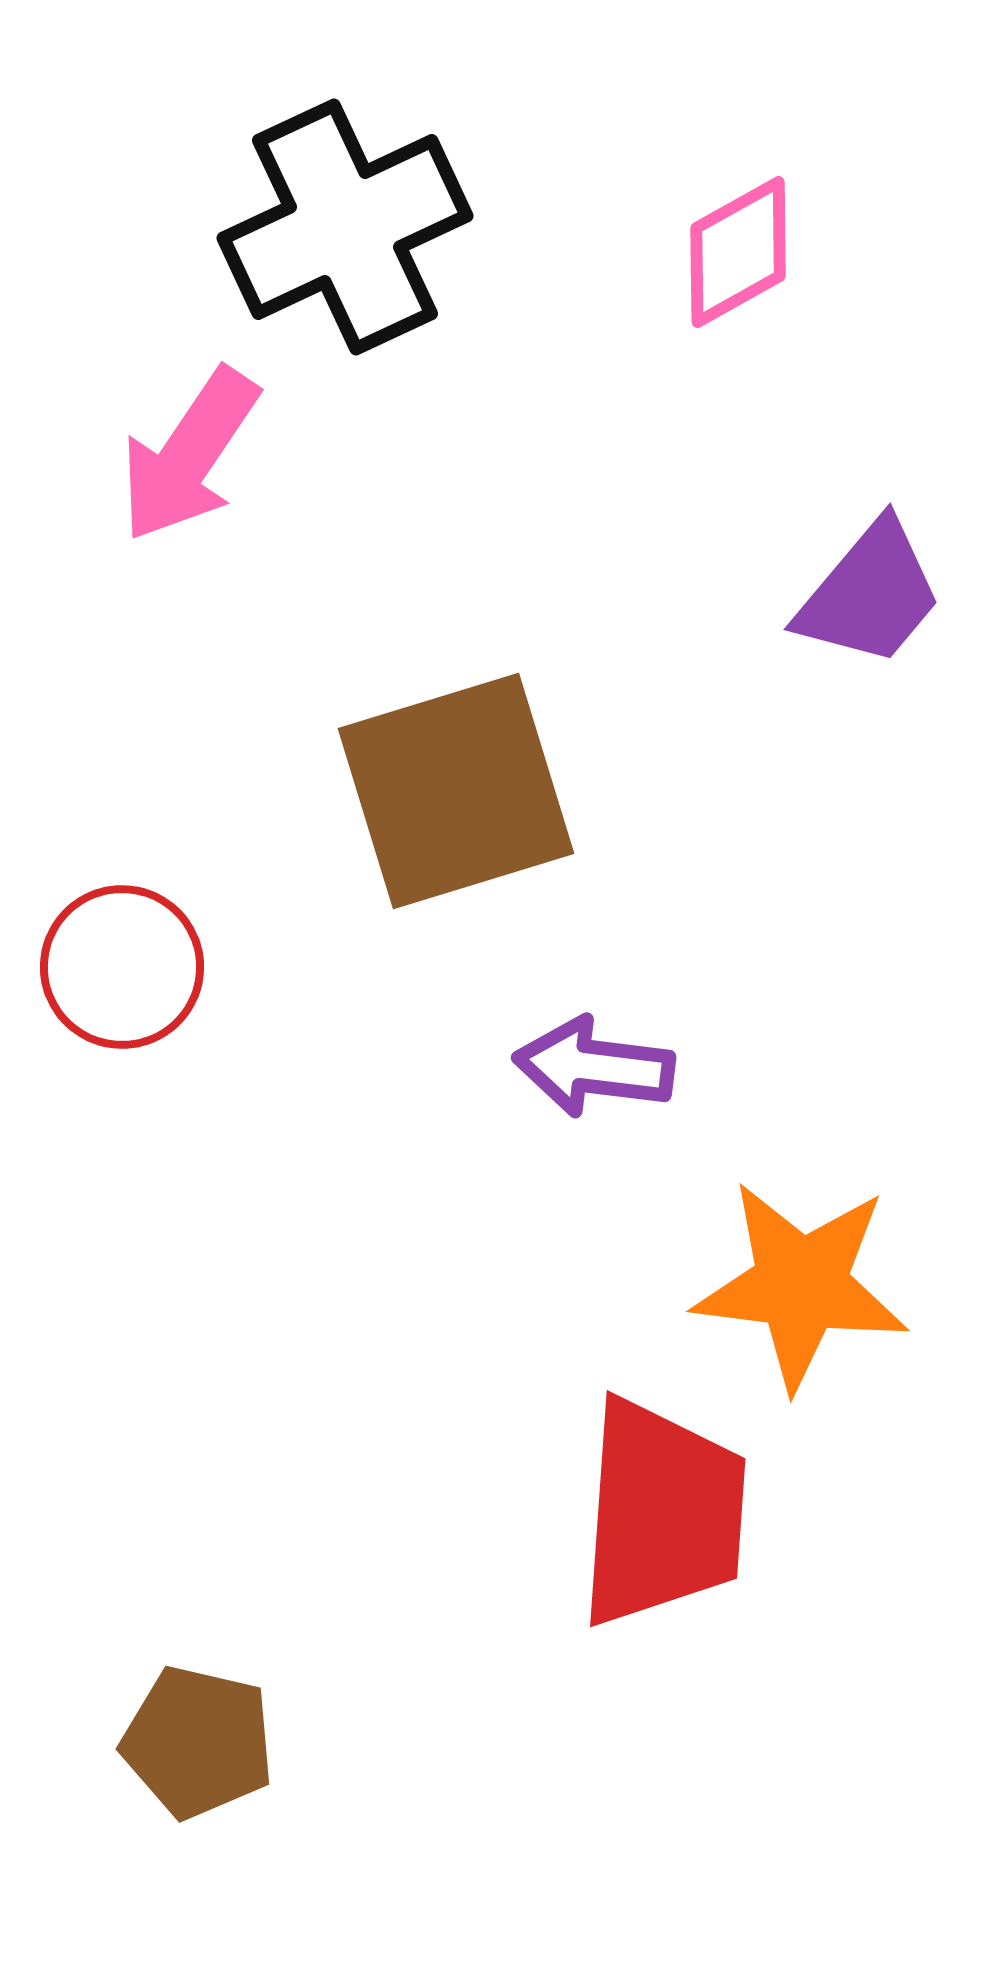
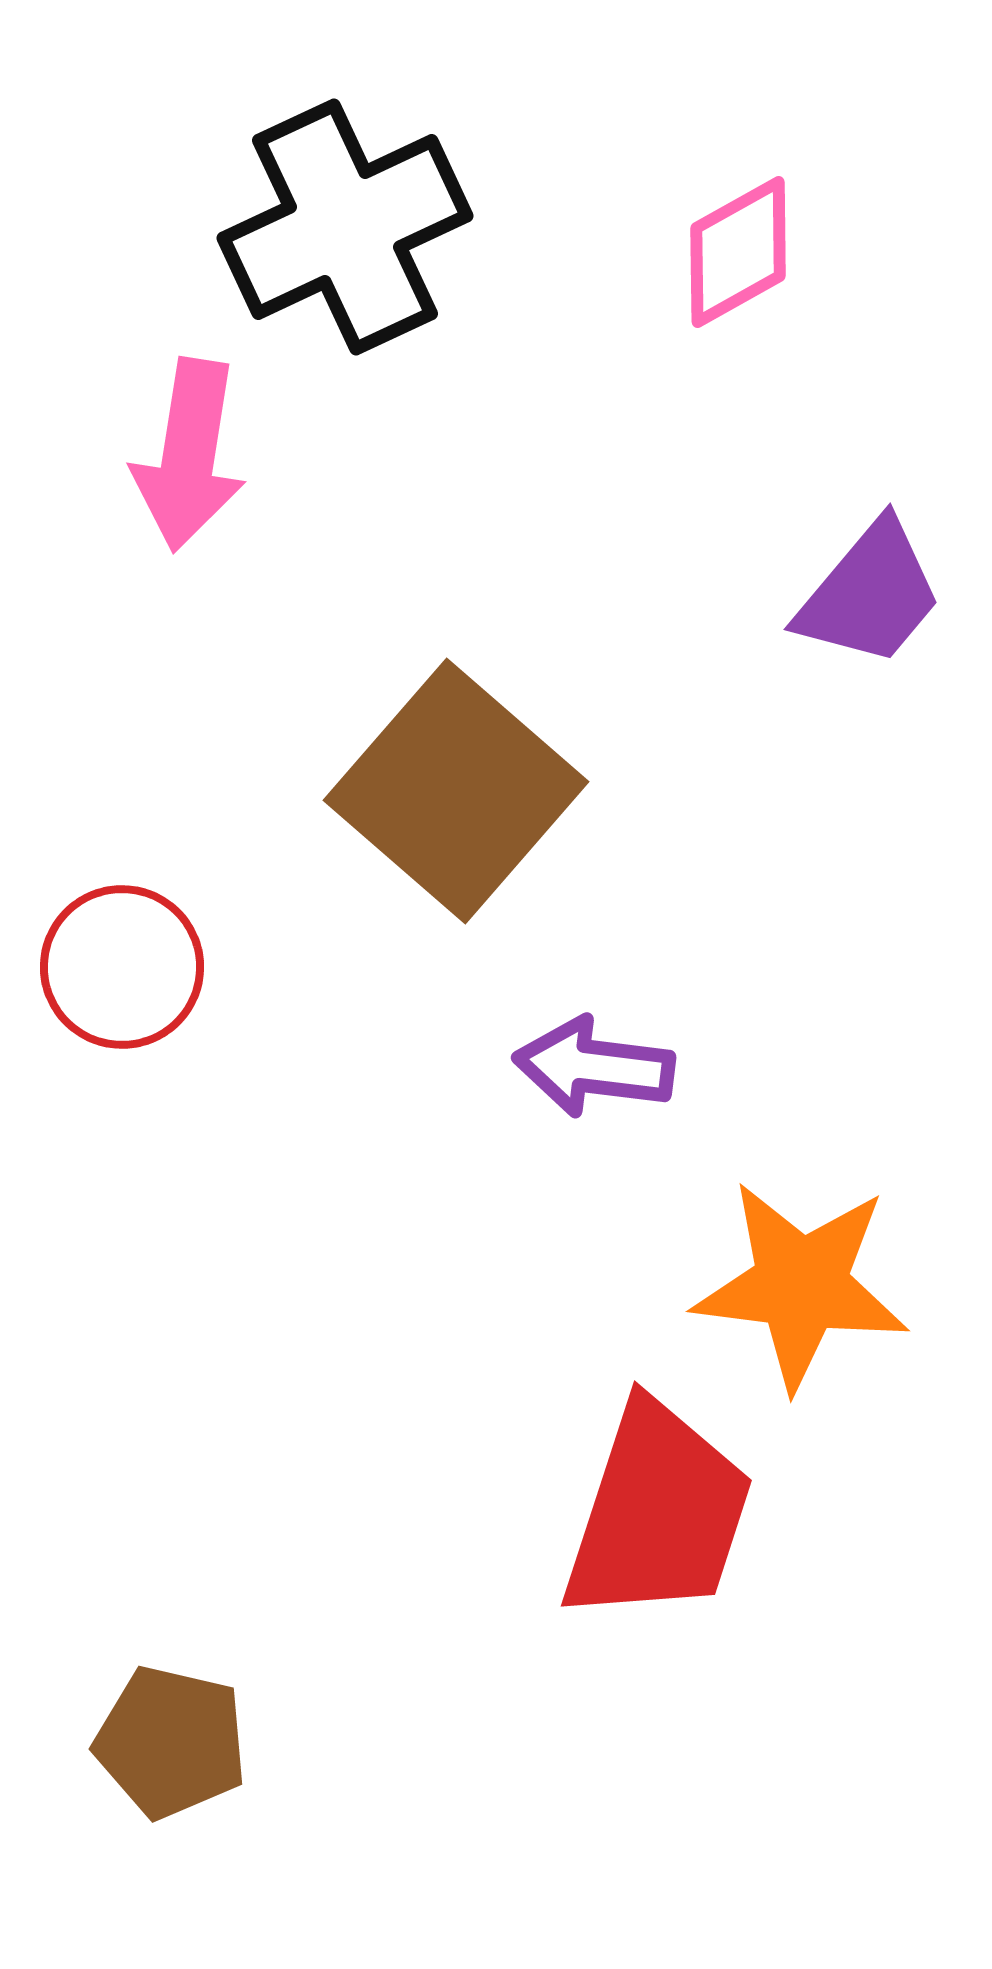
pink arrow: rotated 25 degrees counterclockwise
brown square: rotated 32 degrees counterclockwise
red trapezoid: moved 4 px left; rotated 14 degrees clockwise
brown pentagon: moved 27 px left
